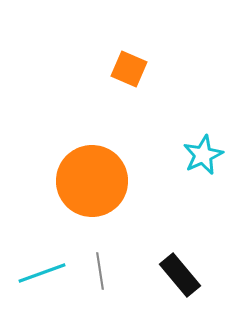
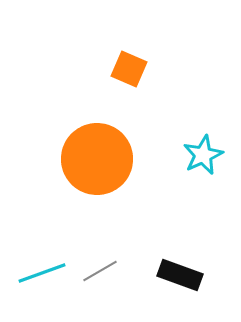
orange circle: moved 5 px right, 22 px up
gray line: rotated 69 degrees clockwise
black rectangle: rotated 30 degrees counterclockwise
